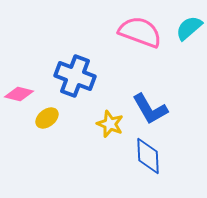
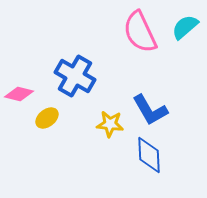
cyan semicircle: moved 4 px left, 1 px up
pink semicircle: rotated 135 degrees counterclockwise
blue cross: rotated 9 degrees clockwise
blue L-shape: moved 1 px down
yellow star: rotated 16 degrees counterclockwise
blue diamond: moved 1 px right, 1 px up
